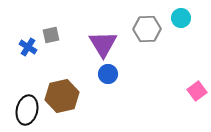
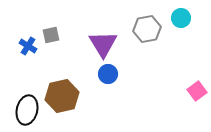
gray hexagon: rotated 8 degrees counterclockwise
blue cross: moved 1 px up
